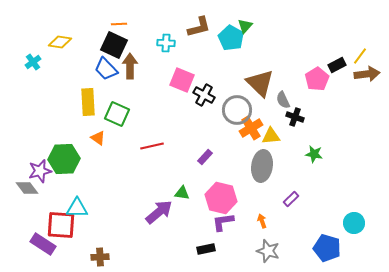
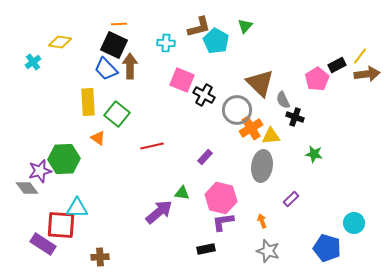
cyan pentagon at (231, 38): moved 15 px left, 3 px down
green square at (117, 114): rotated 15 degrees clockwise
